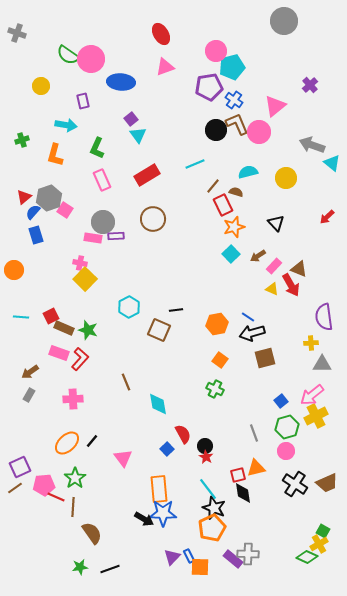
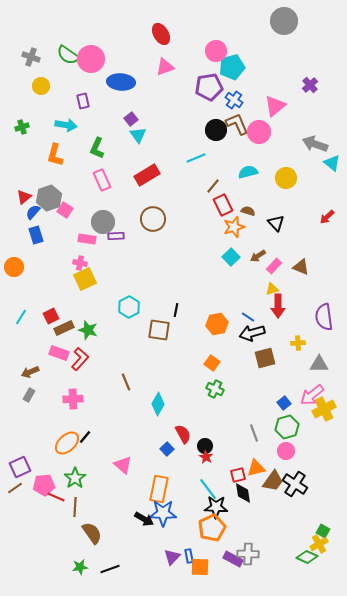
gray cross at (17, 33): moved 14 px right, 24 px down
green cross at (22, 140): moved 13 px up
gray arrow at (312, 145): moved 3 px right, 1 px up
cyan line at (195, 164): moved 1 px right, 6 px up
brown semicircle at (236, 192): moved 12 px right, 19 px down
pink rectangle at (93, 238): moved 6 px left, 1 px down
cyan square at (231, 254): moved 3 px down
brown triangle at (299, 269): moved 2 px right, 2 px up
orange circle at (14, 270): moved 3 px up
yellow square at (85, 279): rotated 20 degrees clockwise
red arrow at (291, 285): moved 13 px left, 21 px down; rotated 30 degrees clockwise
yellow triangle at (272, 289): rotated 40 degrees counterclockwise
black line at (176, 310): rotated 72 degrees counterclockwise
cyan line at (21, 317): rotated 63 degrees counterclockwise
brown rectangle at (64, 328): rotated 48 degrees counterclockwise
brown square at (159, 330): rotated 15 degrees counterclockwise
yellow cross at (311, 343): moved 13 px left
orange square at (220, 360): moved 8 px left, 3 px down
gray triangle at (322, 364): moved 3 px left
brown arrow at (30, 372): rotated 12 degrees clockwise
blue square at (281, 401): moved 3 px right, 2 px down
cyan diamond at (158, 404): rotated 40 degrees clockwise
yellow cross at (316, 416): moved 8 px right, 7 px up
black line at (92, 441): moved 7 px left, 4 px up
pink triangle at (123, 458): moved 7 px down; rotated 12 degrees counterclockwise
brown trapezoid at (327, 483): moved 54 px left, 2 px up; rotated 30 degrees counterclockwise
orange rectangle at (159, 489): rotated 16 degrees clockwise
brown line at (73, 507): moved 2 px right
black star at (214, 508): moved 2 px right, 1 px up; rotated 20 degrees counterclockwise
blue rectangle at (189, 556): rotated 16 degrees clockwise
purple rectangle at (233, 559): rotated 12 degrees counterclockwise
